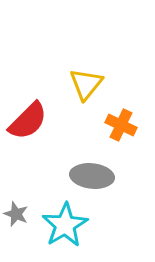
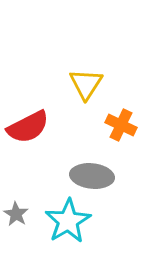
yellow triangle: rotated 6 degrees counterclockwise
red semicircle: moved 6 px down; rotated 18 degrees clockwise
gray star: rotated 10 degrees clockwise
cyan star: moved 3 px right, 4 px up
